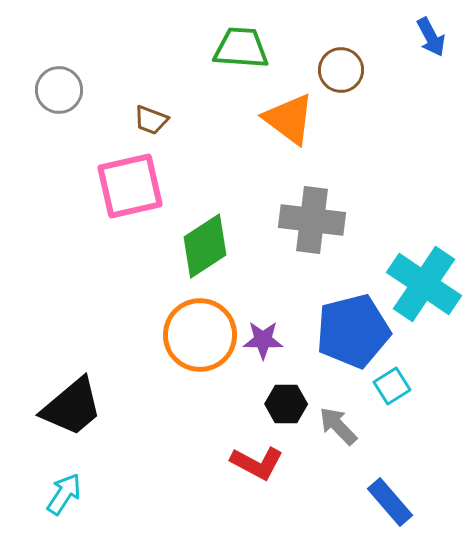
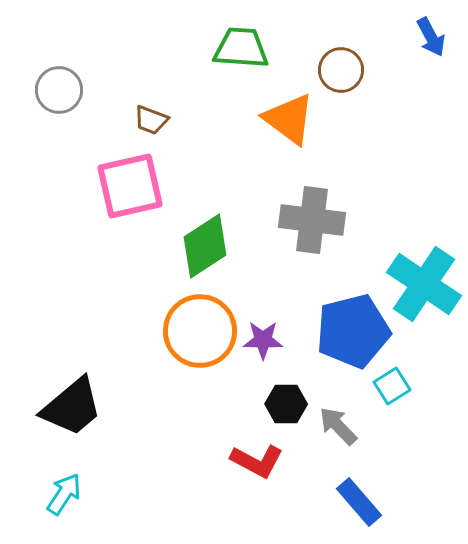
orange circle: moved 4 px up
red L-shape: moved 2 px up
blue rectangle: moved 31 px left
